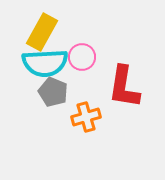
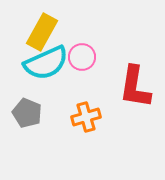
cyan semicircle: moved 1 px right; rotated 21 degrees counterclockwise
red L-shape: moved 11 px right
gray pentagon: moved 26 px left, 21 px down
